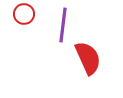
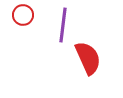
red circle: moved 1 px left, 1 px down
